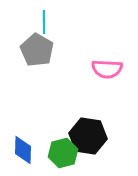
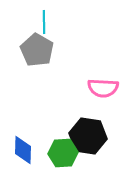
pink semicircle: moved 4 px left, 19 px down
green hexagon: rotated 12 degrees clockwise
